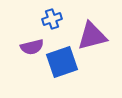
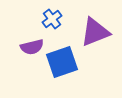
blue cross: rotated 18 degrees counterclockwise
purple triangle: moved 3 px right, 4 px up; rotated 8 degrees counterclockwise
